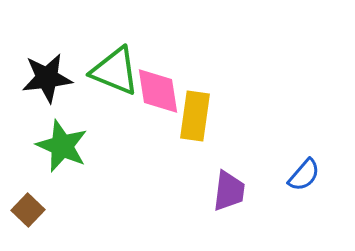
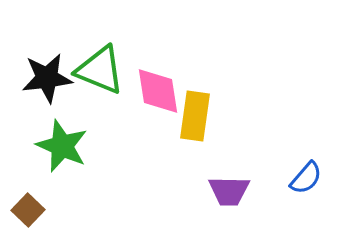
green triangle: moved 15 px left, 1 px up
blue semicircle: moved 2 px right, 3 px down
purple trapezoid: rotated 84 degrees clockwise
